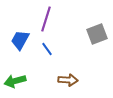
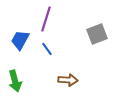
green arrow: rotated 90 degrees counterclockwise
